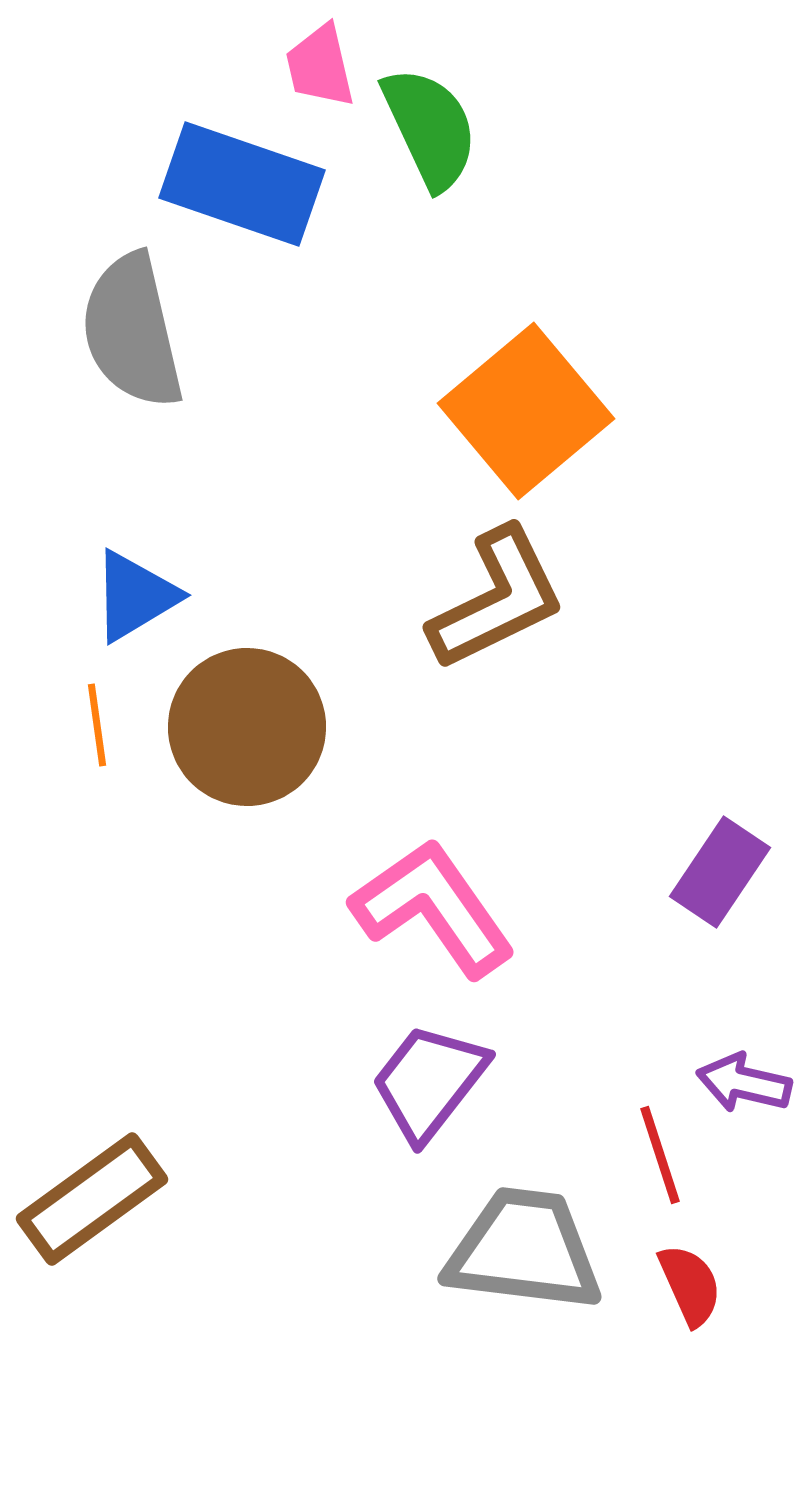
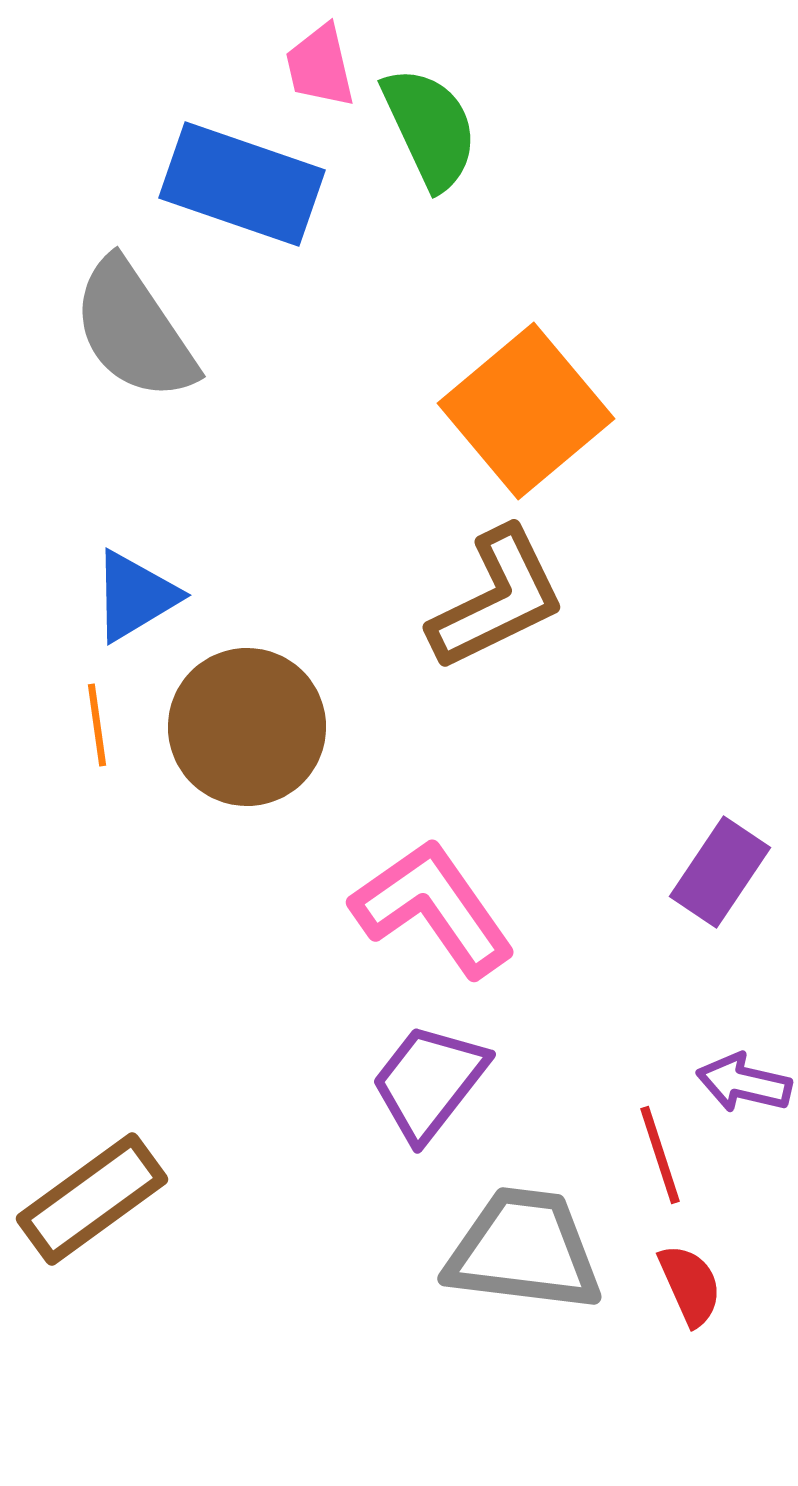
gray semicircle: moved 2 px right, 1 px up; rotated 21 degrees counterclockwise
